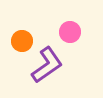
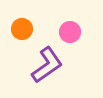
orange circle: moved 12 px up
